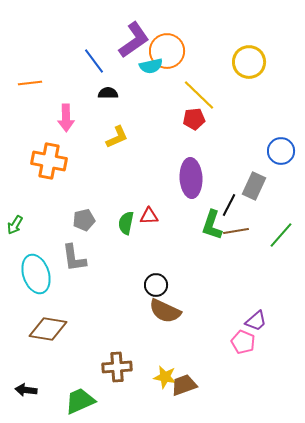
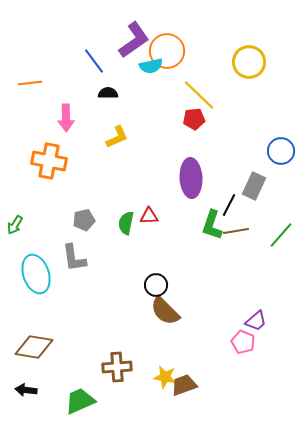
brown semicircle: rotated 20 degrees clockwise
brown diamond: moved 14 px left, 18 px down
